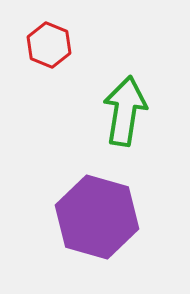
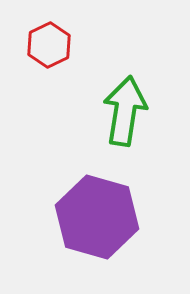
red hexagon: rotated 12 degrees clockwise
